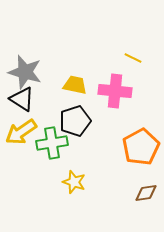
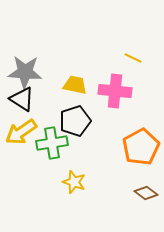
gray star: rotated 12 degrees counterclockwise
brown diamond: rotated 45 degrees clockwise
